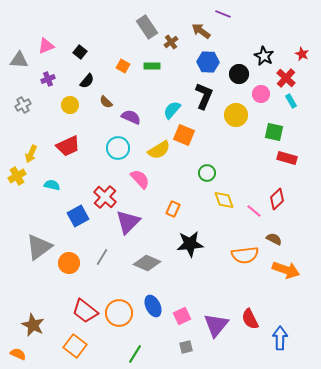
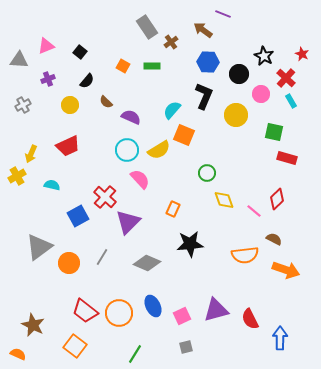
brown arrow at (201, 31): moved 2 px right, 1 px up
cyan circle at (118, 148): moved 9 px right, 2 px down
purple triangle at (216, 325): moved 15 px up; rotated 36 degrees clockwise
